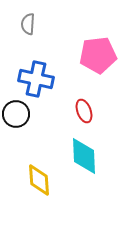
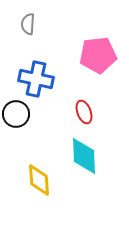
red ellipse: moved 1 px down
